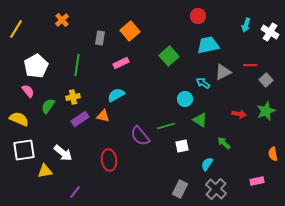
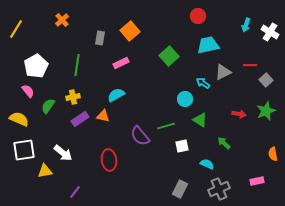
cyan semicircle at (207, 164): rotated 80 degrees clockwise
gray cross at (216, 189): moved 3 px right; rotated 25 degrees clockwise
